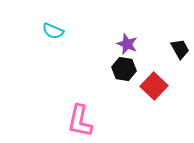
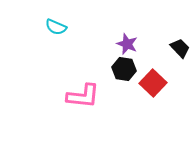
cyan semicircle: moved 3 px right, 4 px up
black trapezoid: moved 1 px up; rotated 15 degrees counterclockwise
red square: moved 1 px left, 3 px up
pink L-shape: moved 3 px right, 25 px up; rotated 96 degrees counterclockwise
